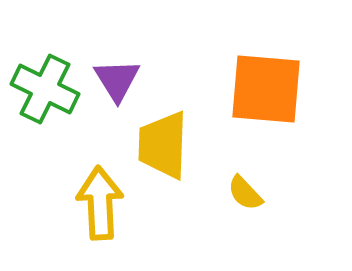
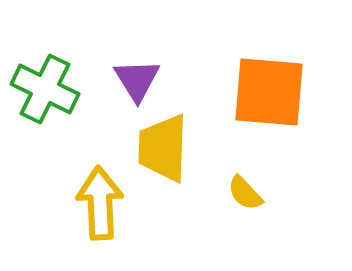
purple triangle: moved 20 px right
orange square: moved 3 px right, 3 px down
yellow trapezoid: moved 3 px down
